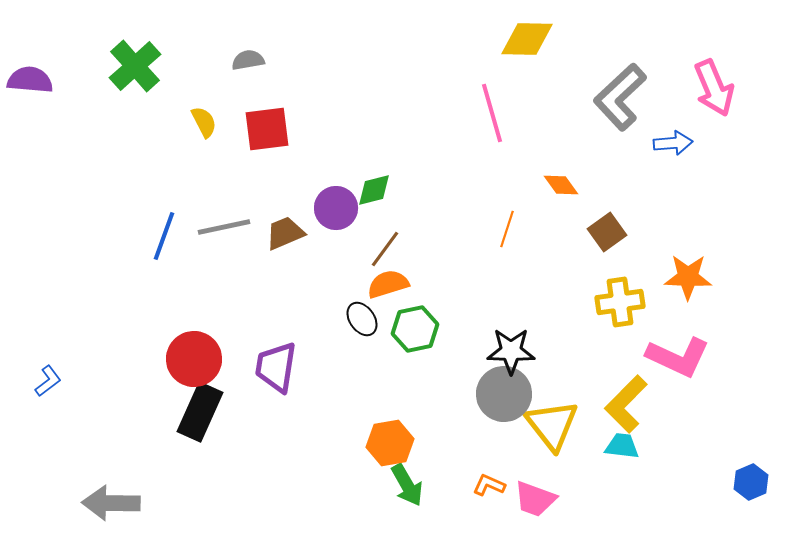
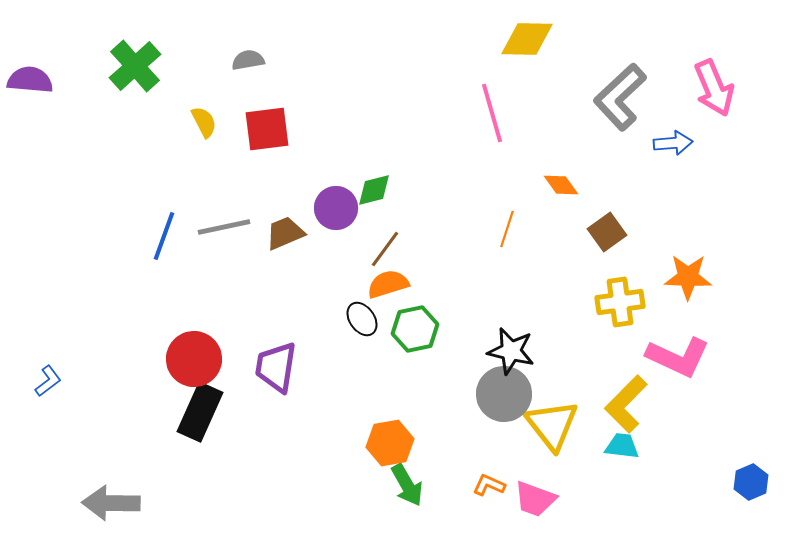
black star: rotated 12 degrees clockwise
